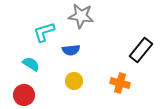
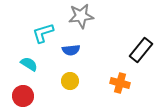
gray star: rotated 15 degrees counterclockwise
cyan L-shape: moved 1 px left, 1 px down
cyan semicircle: moved 2 px left
yellow circle: moved 4 px left
red circle: moved 1 px left, 1 px down
